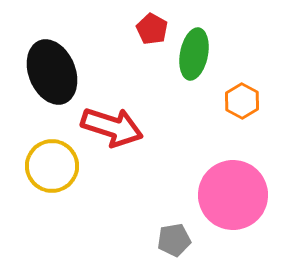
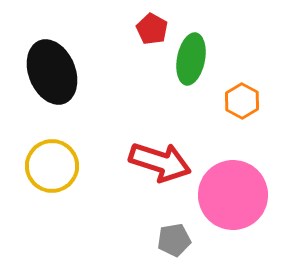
green ellipse: moved 3 px left, 5 px down
red arrow: moved 48 px right, 35 px down
